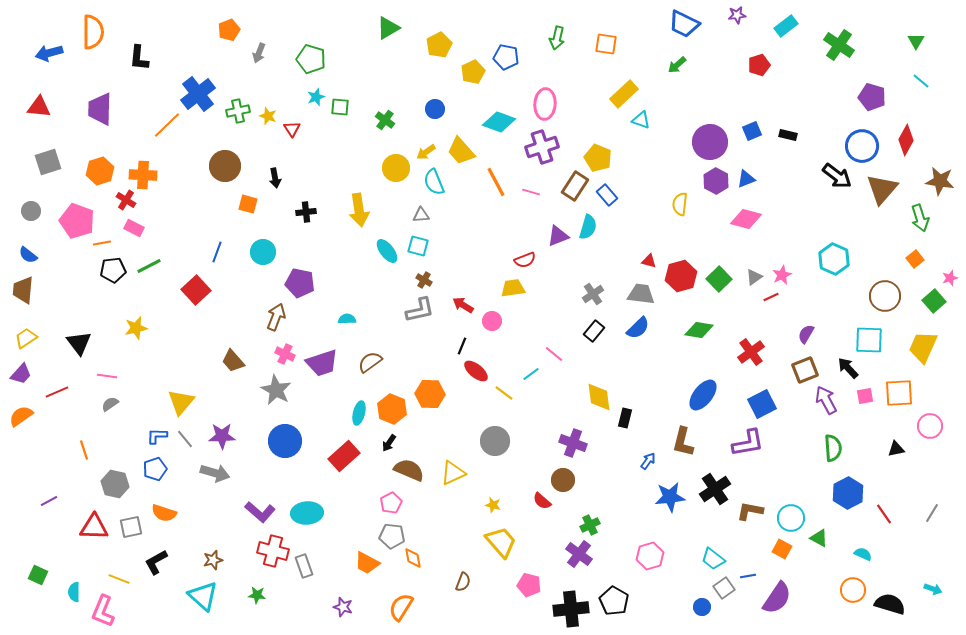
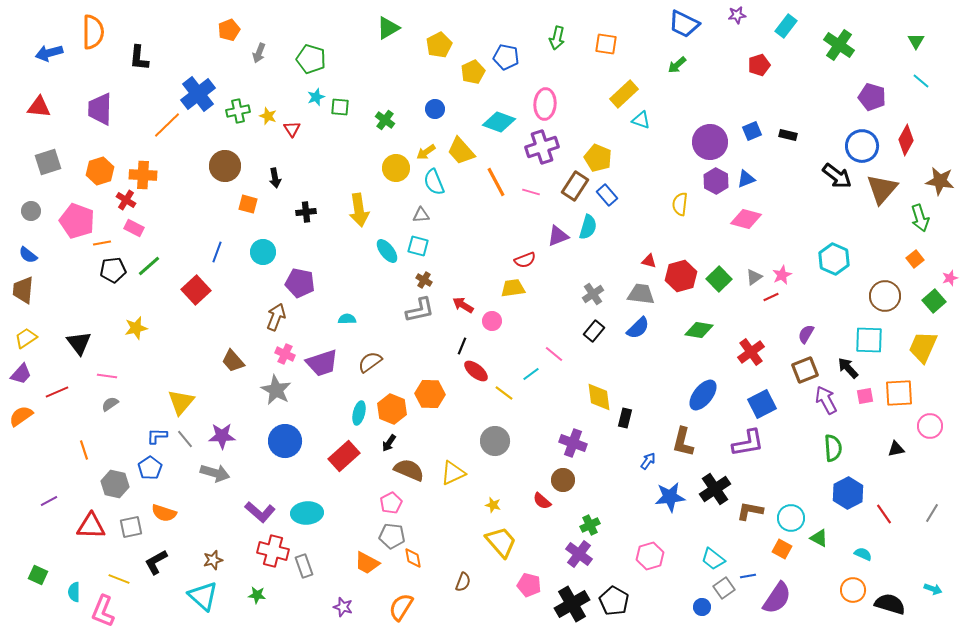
cyan rectangle at (786, 26): rotated 15 degrees counterclockwise
green line at (149, 266): rotated 15 degrees counterclockwise
blue pentagon at (155, 469): moved 5 px left, 1 px up; rotated 15 degrees counterclockwise
red triangle at (94, 527): moved 3 px left, 1 px up
black cross at (571, 609): moved 1 px right, 5 px up; rotated 24 degrees counterclockwise
